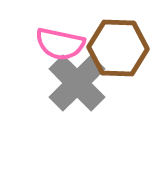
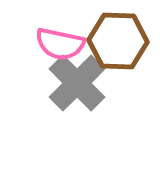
brown hexagon: moved 7 px up
